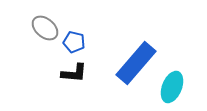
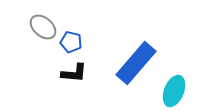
gray ellipse: moved 2 px left, 1 px up
blue pentagon: moved 3 px left
cyan ellipse: moved 2 px right, 4 px down
